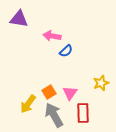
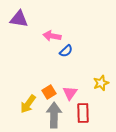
gray arrow: rotated 30 degrees clockwise
